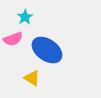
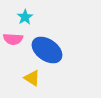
pink semicircle: rotated 24 degrees clockwise
